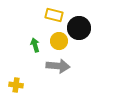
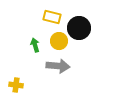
yellow rectangle: moved 2 px left, 2 px down
